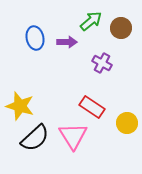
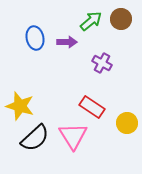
brown circle: moved 9 px up
